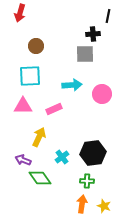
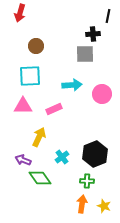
black hexagon: moved 2 px right, 1 px down; rotated 15 degrees counterclockwise
